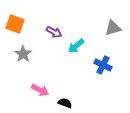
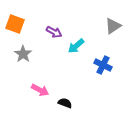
gray triangle: moved 2 px up; rotated 18 degrees counterclockwise
